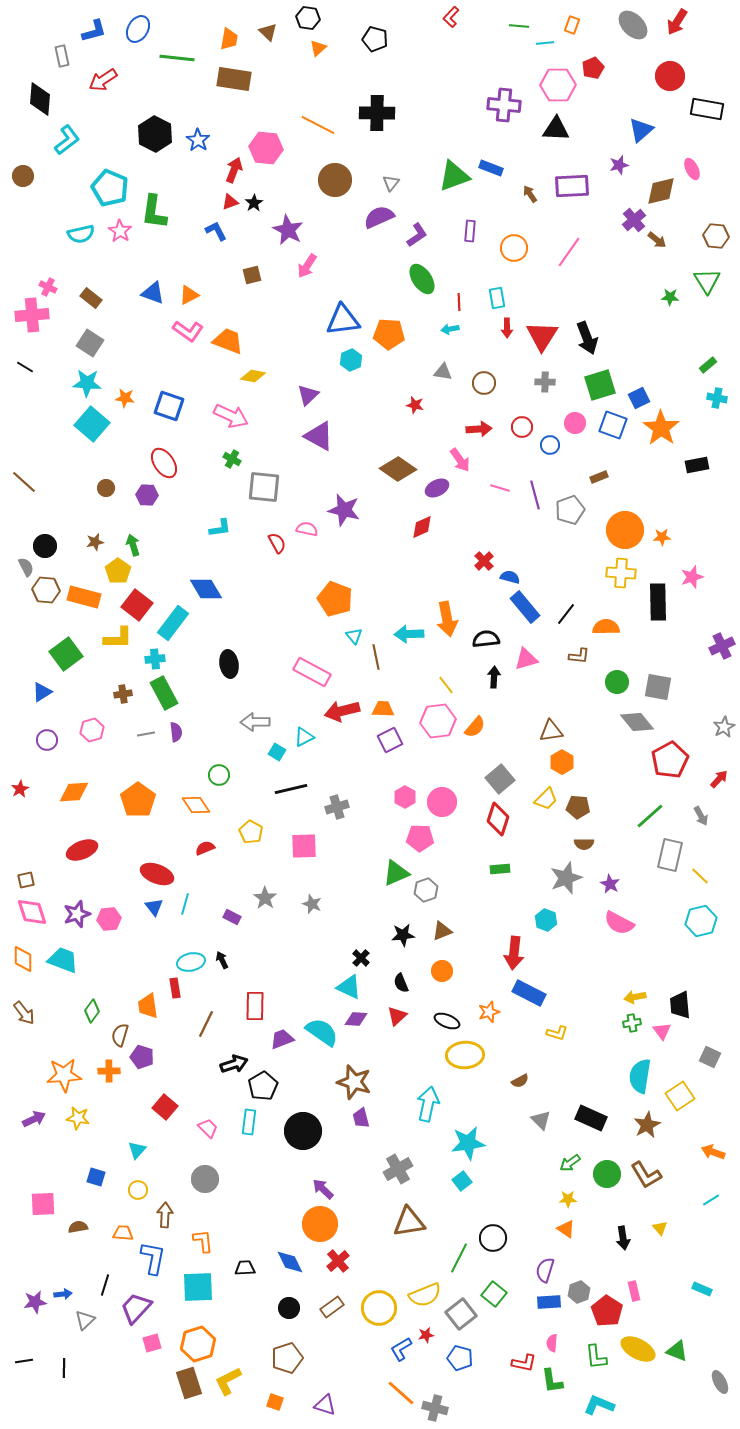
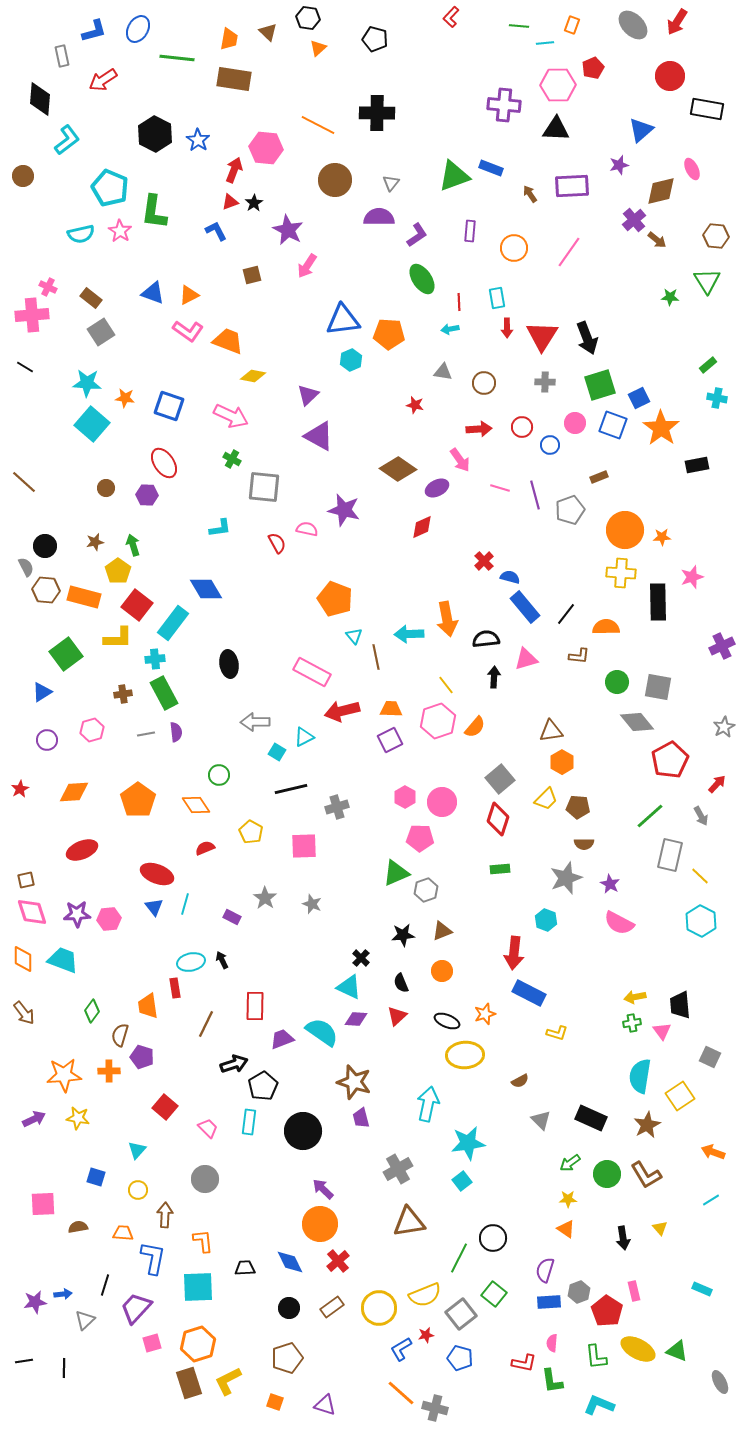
purple semicircle at (379, 217): rotated 24 degrees clockwise
gray square at (90, 343): moved 11 px right, 11 px up; rotated 24 degrees clockwise
orange trapezoid at (383, 709): moved 8 px right
pink hexagon at (438, 721): rotated 12 degrees counterclockwise
red arrow at (719, 779): moved 2 px left, 5 px down
purple star at (77, 914): rotated 16 degrees clockwise
cyan hexagon at (701, 921): rotated 20 degrees counterclockwise
orange star at (489, 1012): moved 4 px left, 2 px down
